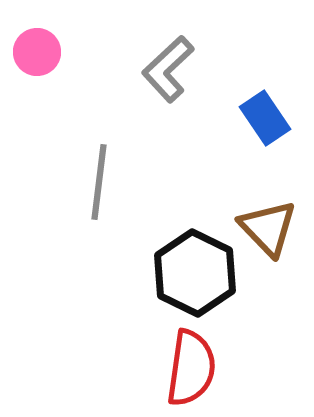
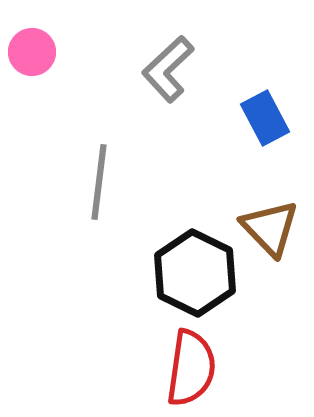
pink circle: moved 5 px left
blue rectangle: rotated 6 degrees clockwise
brown triangle: moved 2 px right
